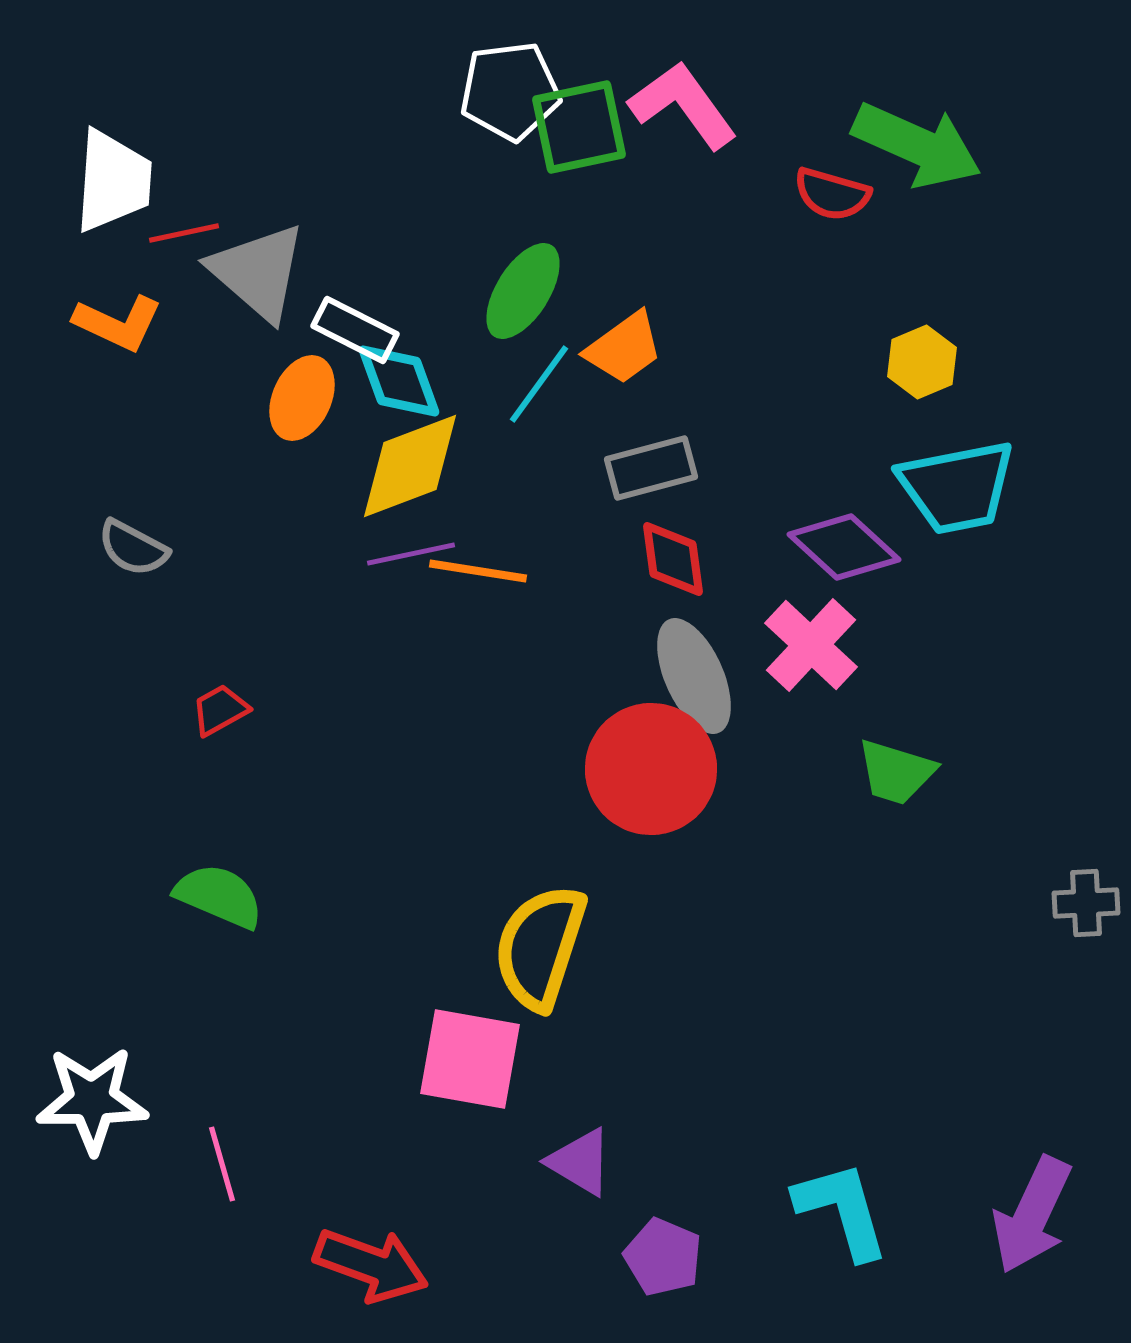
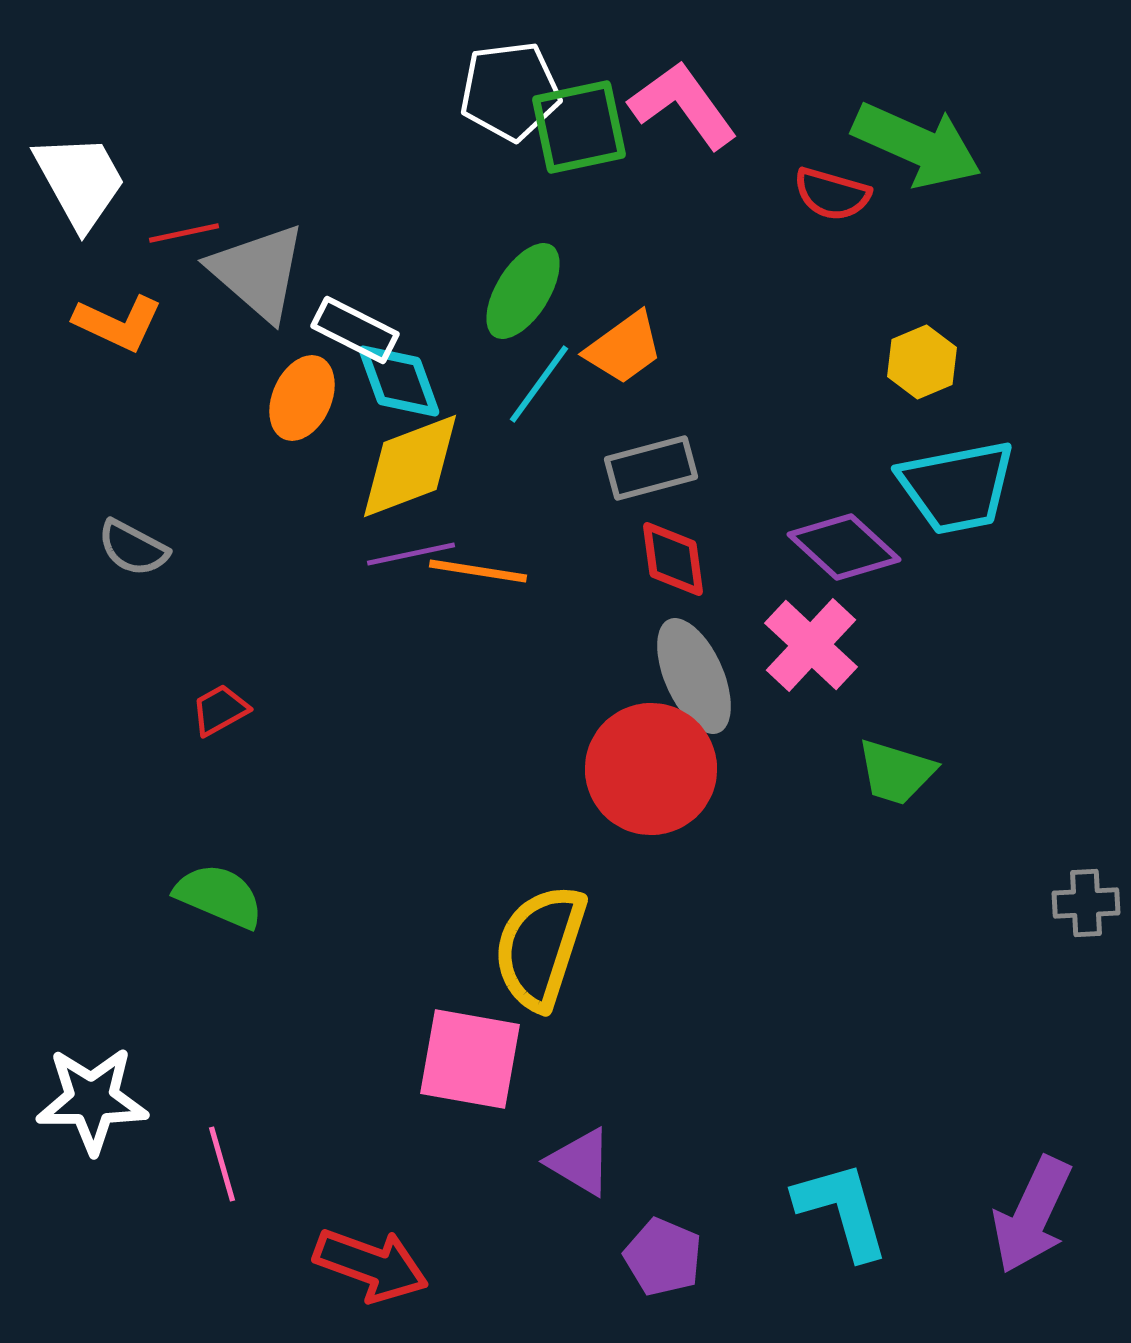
white trapezoid: moved 33 px left; rotated 33 degrees counterclockwise
